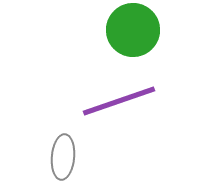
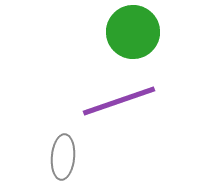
green circle: moved 2 px down
